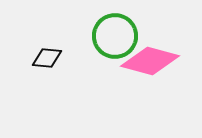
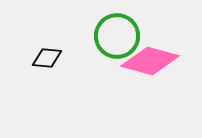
green circle: moved 2 px right
